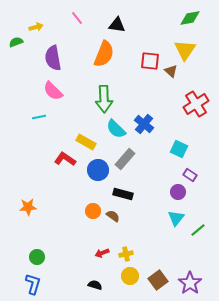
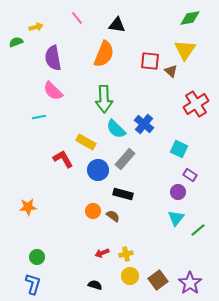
red L-shape: moved 2 px left; rotated 25 degrees clockwise
